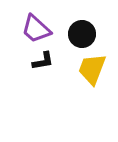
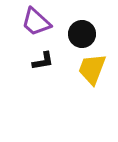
purple trapezoid: moved 7 px up
